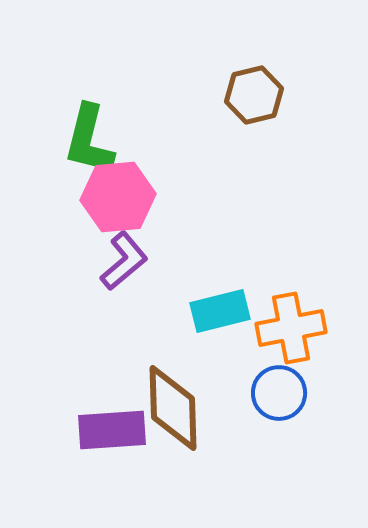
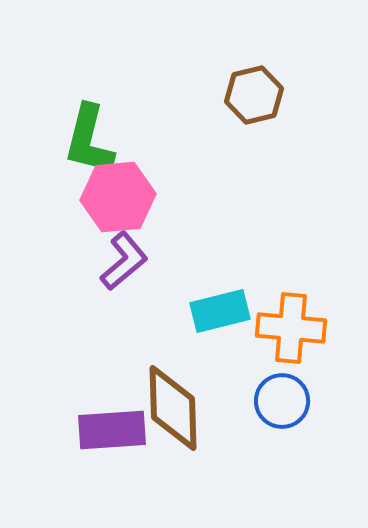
orange cross: rotated 16 degrees clockwise
blue circle: moved 3 px right, 8 px down
